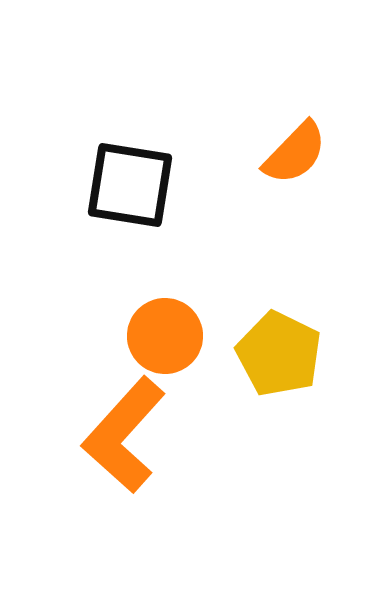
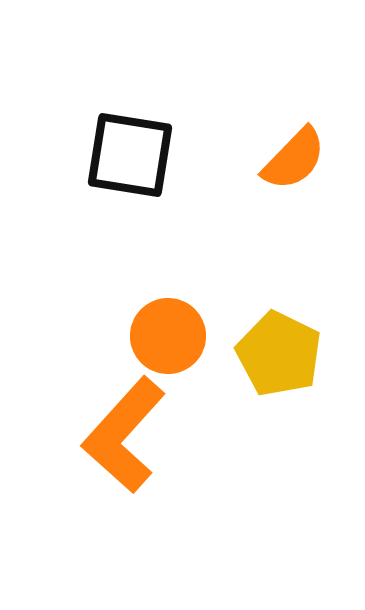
orange semicircle: moved 1 px left, 6 px down
black square: moved 30 px up
orange circle: moved 3 px right
